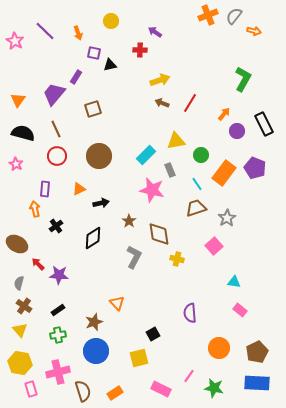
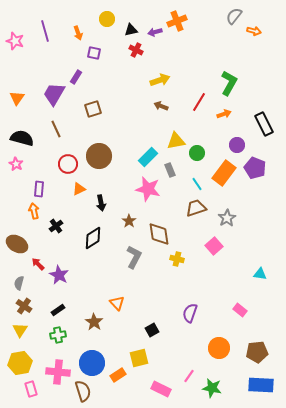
orange cross at (208, 15): moved 31 px left, 6 px down
yellow circle at (111, 21): moved 4 px left, 2 px up
purple line at (45, 31): rotated 30 degrees clockwise
purple arrow at (155, 32): rotated 48 degrees counterclockwise
pink star at (15, 41): rotated 12 degrees counterclockwise
red cross at (140, 50): moved 4 px left; rotated 24 degrees clockwise
black triangle at (110, 65): moved 21 px right, 35 px up
green L-shape at (243, 79): moved 14 px left, 4 px down
purple trapezoid at (54, 94): rotated 10 degrees counterclockwise
orange triangle at (18, 100): moved 1 px left, 2 px up
brown arrow at (162, 103): moved 1 px left, 3 px down
red line at (190, 103): moved 9 px right, 1 px up
orange arrow at (224, 114): rotated 32 degrees clockwise
purple circle at (237, 131): moved 14 px down
black semicircle at (23, 133): moved 1 px left, 5 px down
cyan rectangle at (146, 155): moved 2 px right, 2 px down
green circle at (201, 155): moved 4 px left, 2 px up
red circle at (57, 156): moved 11 px right, 8 px down
purple rectangle at (45, 189): moved 6 px left
pink star at (152, 190): moved 4 px left, 1 px up
black arrow at (101, 203): rotated 91 degrees clockwise
orange arrow at (35, 209): moved 1 px left, 2 px down
purple star at (59, 275): rotated 24 degrees clockwise
cyan triangle at (234, 282): moved 26 px right, 8 px up
purple semicircle at (190, 313): rotated 24 degrees clockwise
brown star at (94, 322): rotated 18 degrees counterclockwise
yellow triangle at (20, 330): rotated 14 degrees clockwise
black square at (153, 334): moved 1 px left, 4 px up
blue circle at (96, 351): moved 4 px left, 12 px down
brown pentagon at (257, 352): rotated 20 degrees clockwise
yellow hexagon at (20, 363): rotated 20 degrees counterclockwise
pink cross at (58, 372): rotated 20 degrees clockwise
blue rectangle at (257, 383): moved 4 px right, 2 px down
green star at (214, 388): moved 2 px left
orange rectangle at (115, 393): moved 3 px right, 18 px up
